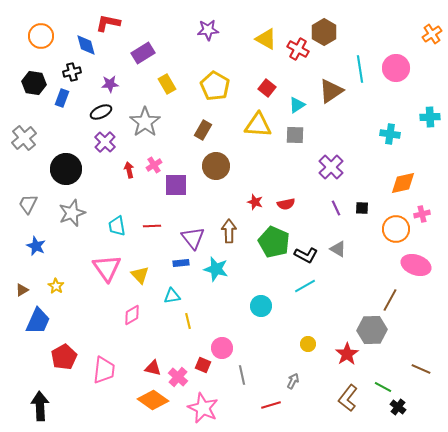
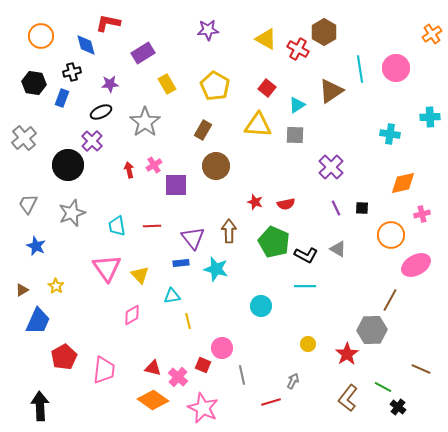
purple cross at (105, 142): moved 13 px left, 1 px up
black circle at (66, 169): moved 2 px right, 4 px up
orange circle at (396, 229): moved 5 px left, 6 px down
pink ellipse at (416, 265): rotated 48 degrees counterclockwise
cyan line at (305, 286): rotated 30 degrees clockwise
red line at (271, 405): moved 3 px up
